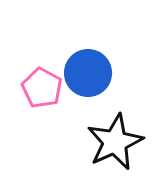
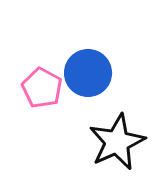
black star: moved 2 px right
